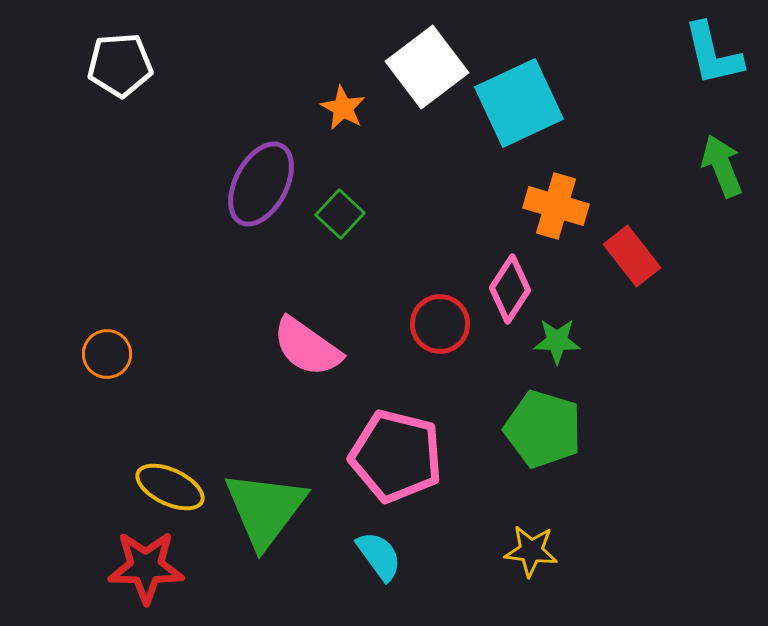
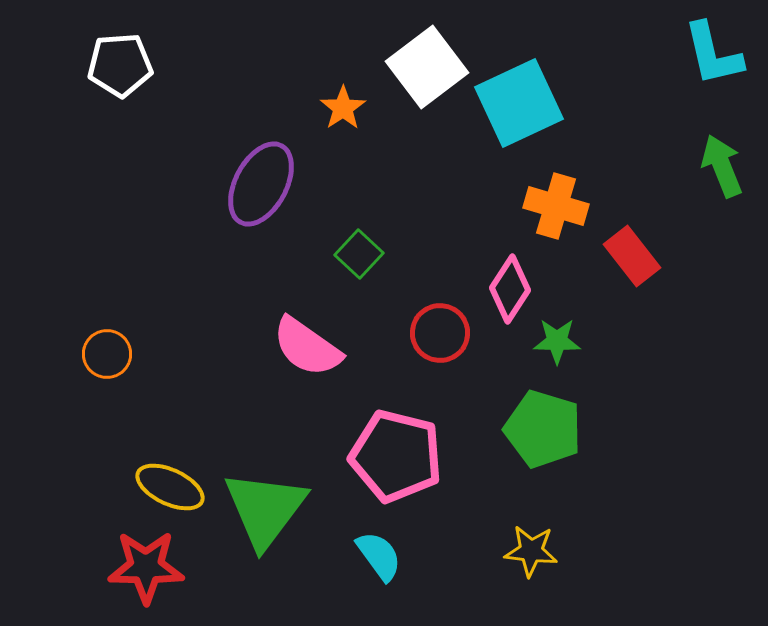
orange star: rotated 9 degrees clockwise
green square: moved 19 px right, 40 px down
red circle: moved 9 px down
